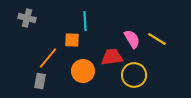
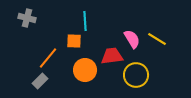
orange square: moved 2 px right, 1 px down
red trapezoid: moved 1 px up
orange circle: moved 2 px right, 1 px up
yellow circle: moved 2 px right
gray rectangle: rotated 35 degrees clockwise
